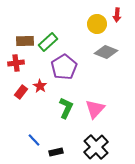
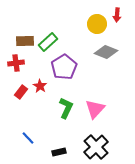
blue line: moved 6 px left, 2 px up
black rectangle: moved 3 px right
